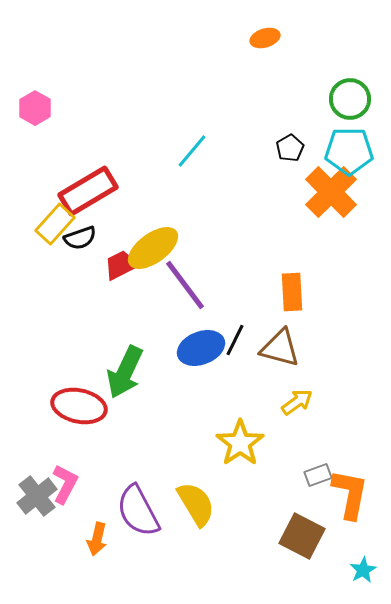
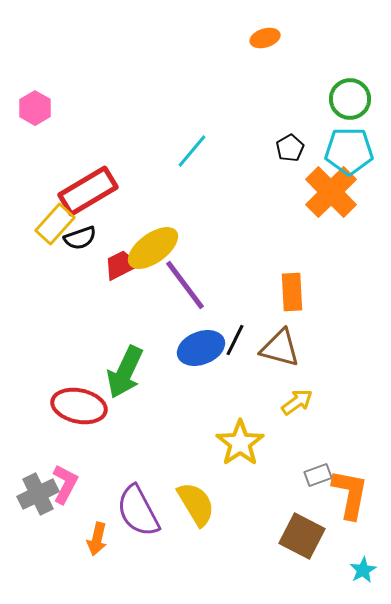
gray cross: moved 1 px right, 2 px up; rotated 12 degrees clockwise
